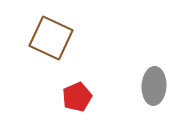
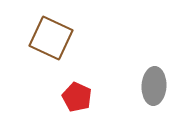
red pentagon: rotated 24 degrees counterclockwise
